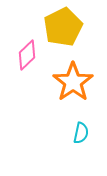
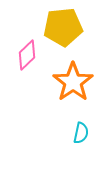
yellow pentagon: rotated 21 degrees clockwise
